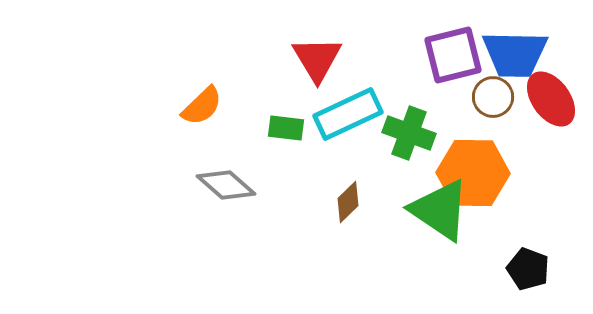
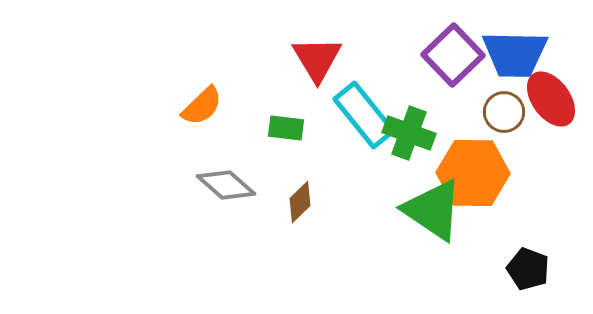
purple square: rotated 30 degrees counterclockwise
brown circle: moved 11 px right, 15 px down
cyan rectangle: moved 16 px right, 1 px down; rotated 76 degrees clockwise
brown diamond: moved 48 px left
green triangle: moved 7 px left
